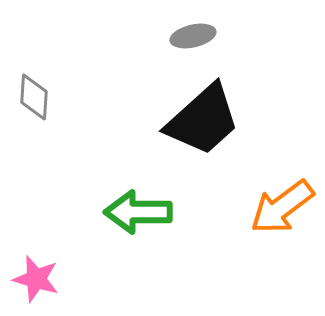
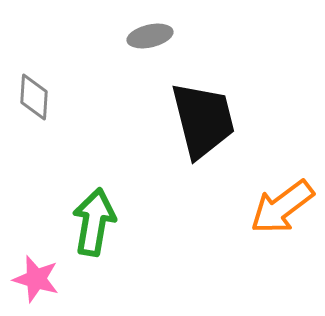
gray ellipse: moved 43 px left
black trapezoid: rotated 62 degrees counterclockwise
green arrow: moved 44 px left, 10 px down; rotated 100 degrees clockwise
